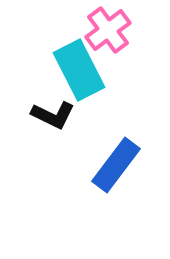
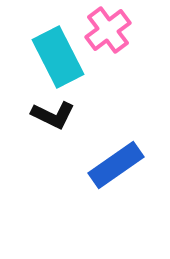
cyan rectangle: moved 21 px left, 13 px up
blue rectangle: rotated 18 degrees clockwise
